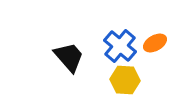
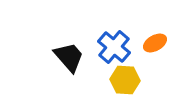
blue cross: moved 6 px left, 1 px down
